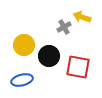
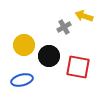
yellow arrow: moved 2 px right, 1 px up
